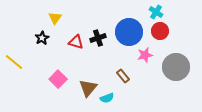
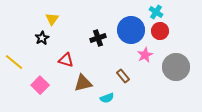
yellow triangle: moved 3 px left, 1 px down
blue circle: moved 2 px right, 2 px up
red triangle: moved 10 px left, 18 px down
pink star: rotated 14 degrees counterclockwise
pink square: moved 18 px left, 6 px down
brown triangle: moved 5 px left, 5 px up; rotated 36 degrees clockwise
